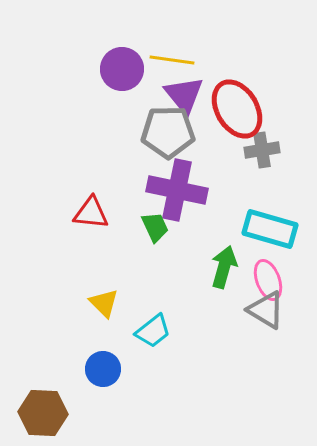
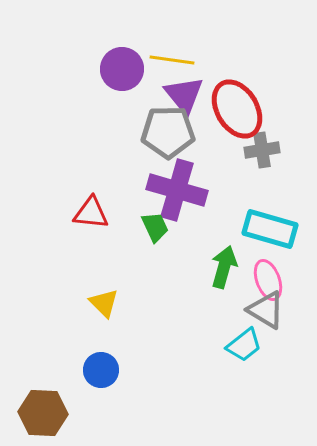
purple cross: rotated 4 degrees clockwise
cyan trapezoid: moved 91 px right, 14 px down
blue circle: moved 2 px left, 1 px down
